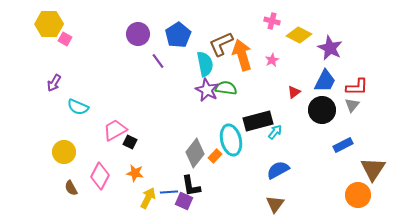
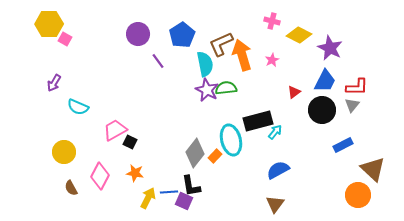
blue pentagon at (178, 35): moved 4 px right
green semicircle at (226, 88): rotated 15 degrees counterclockwise
brown triangle at (373, 169): rotated 20 degrees counterclockwise
